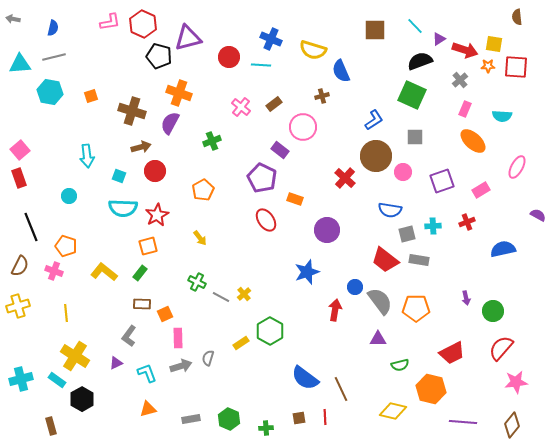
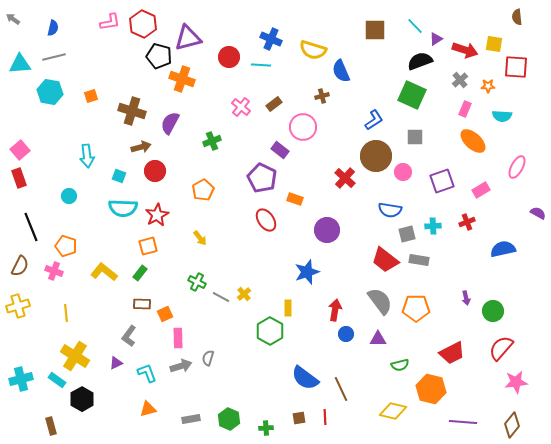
gray arrow at (13, 19): rotated 24 degrees clockwise
purple triangle at (439, 39): moved 3 px left
orange star at (488, 66): moved 20 px down
orange cross at (179, 93): moved 3 px right, 14 px up
purple semicircle at (538, 215): moved 2 px up
blue circle at (355, 287): moved 9 px left, 47 px down
yellow rectangle at (241, 343): moved 47 px right, 35 px up; rotated 56 degrees counterclockwise
